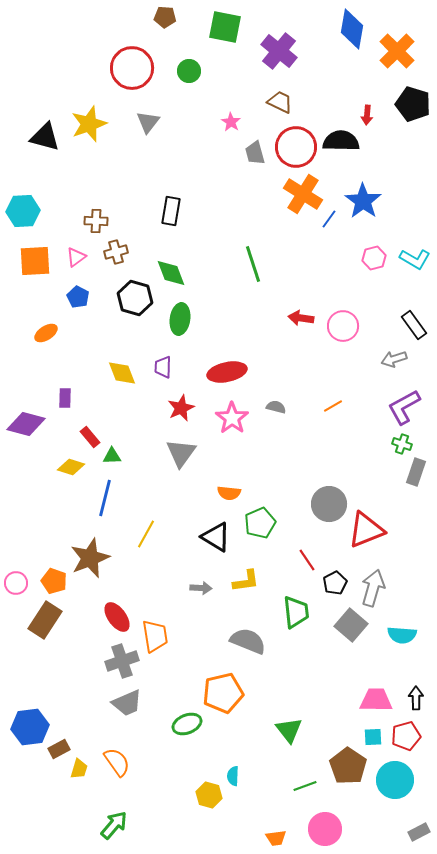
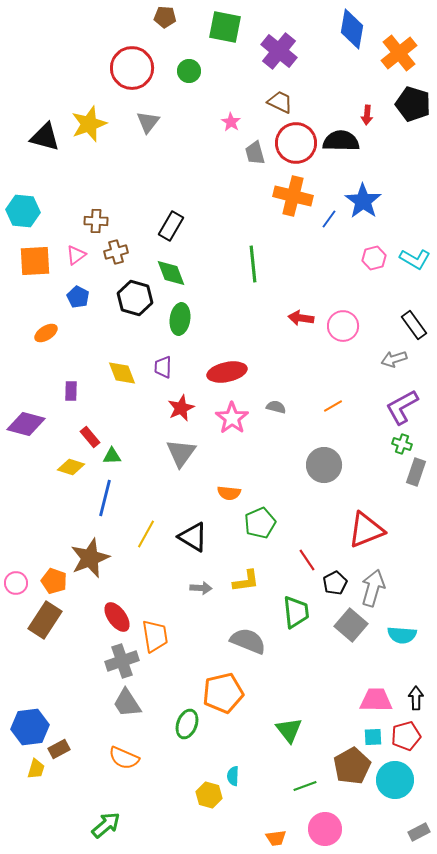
orange cross at (397, 51): moved 2 px right, 2 px down; rotated 6 degrees clockwise
red circle at (296, 147): moved 4 px up
orange cross at (303, 194): moved 10 px left, 2 px down; rotated 18 degrees counterclockwise
cyan hexagon at (23, 211): rotated 8 degrees clockwise
black rectangle at (171, 211): moved 15 px down; rotated 20 degrees clockwise
pink triangle at (76, 257): moved 2 px up
green line at (253, 264): rotated 12 degrees clockwise
purple rectangle at (65, 398): moved 6 px right, 7 px up
purple L-shape at (404, 407): moved 2 px left
gray circle at (329, 504): moved 5 px left, 39 px up
black triangle at (216, 537): moved 23 px left
gray trapezoid at (127, 703): rotated 80 degrees clockwise
green ellipse at (187, 724): rotated 48 degrees counterclockwise
orange semicircle at (117, 762): moved 7 px right, 4 px up; rotated 148 degrees clockwise
brown pentagon at (348, 766): moved 4 px right; rotated 9 degrees clockwise
yellow trapezoid at (79, 769): moved 43 px left
green arrow at (114, 825): moved 8 px left; rotated 8 degrees clockwise
